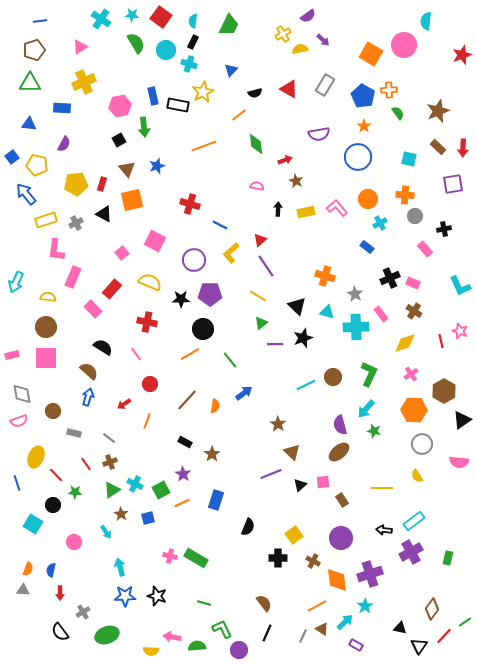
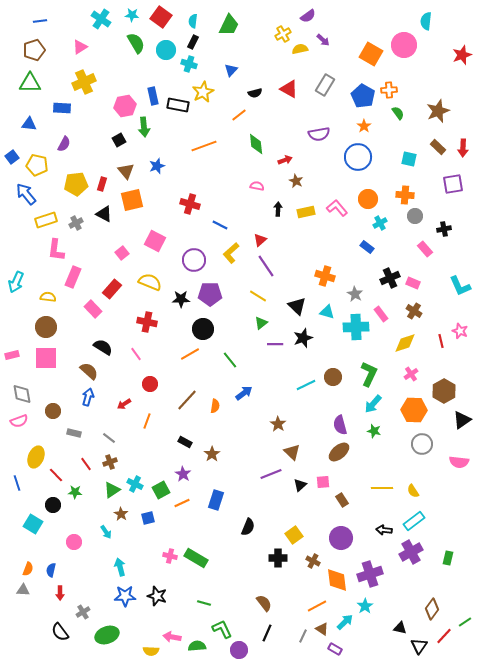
pink hexagon at (120, 106): moved 5 px right
brown triangle at (127, 169): moved 1 px left, 2 px down
cyan arrow at (366, 409): moved 7 px right, 5 px up
yellow semicircle at (417, 476): moved 4 px left, 15 px down
purple rectangle at (356, 645): moved 21 px left, 4 px down
